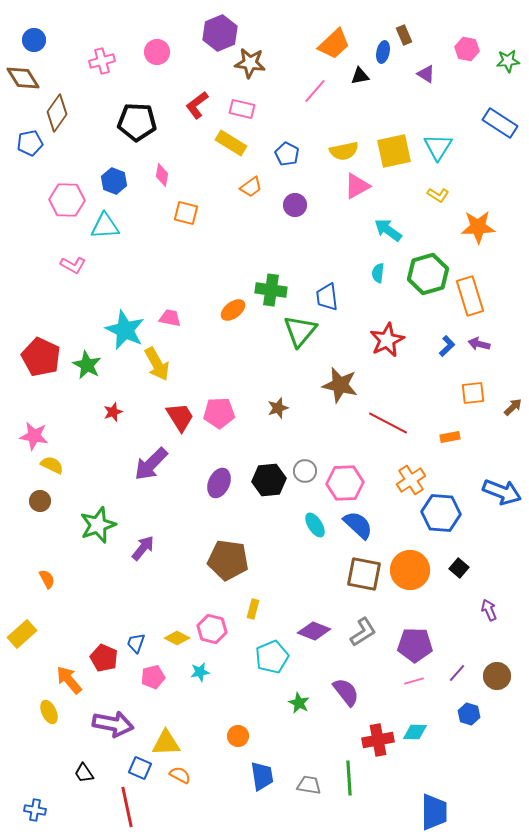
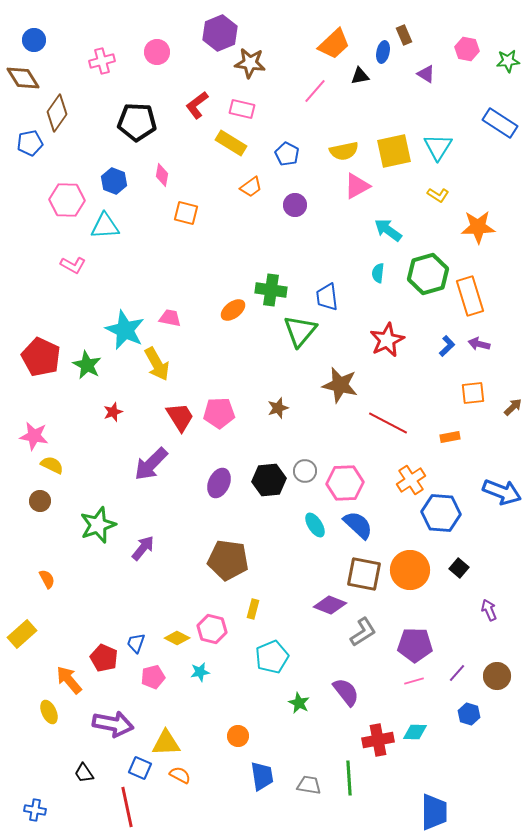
purple diamond at (314, 631): moved 16 px right, 26 px up
